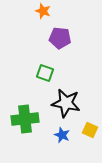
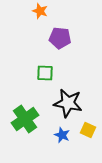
orange star: moved 3 px left
green square: rotated 18 degrees counterclockwise
black star: moved 2 px right
green cross: rotated 28 degrees counterclockwise
yellow square: moved 2 px left
